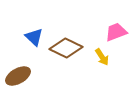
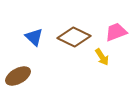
brown diamond: moved 8 px right, 11 px up
